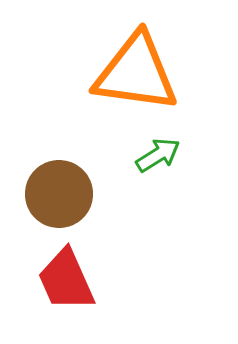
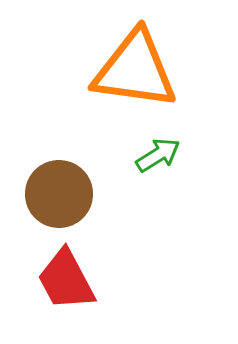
orange triangle: moved 1 px left, 3 px up
red trapezoid: rotated 4 degrees counterclockwise
